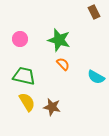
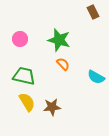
brown rectangle: moved 1 px left
brown star: rotated 18 degrees counterclockwise
